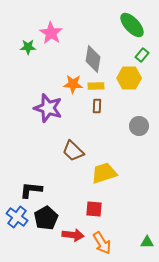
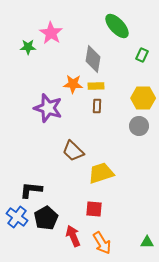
green ellipse: moved 15 px left, 1 px down
green rectangle: rotated 16 degrees counterclockwise
yellow hexagon: moved 14 px right, 20 px down
yellow trapezoid: moved 3 px left
red arrow: moved 1 px down; rotated 120 degrees counterclockwise
